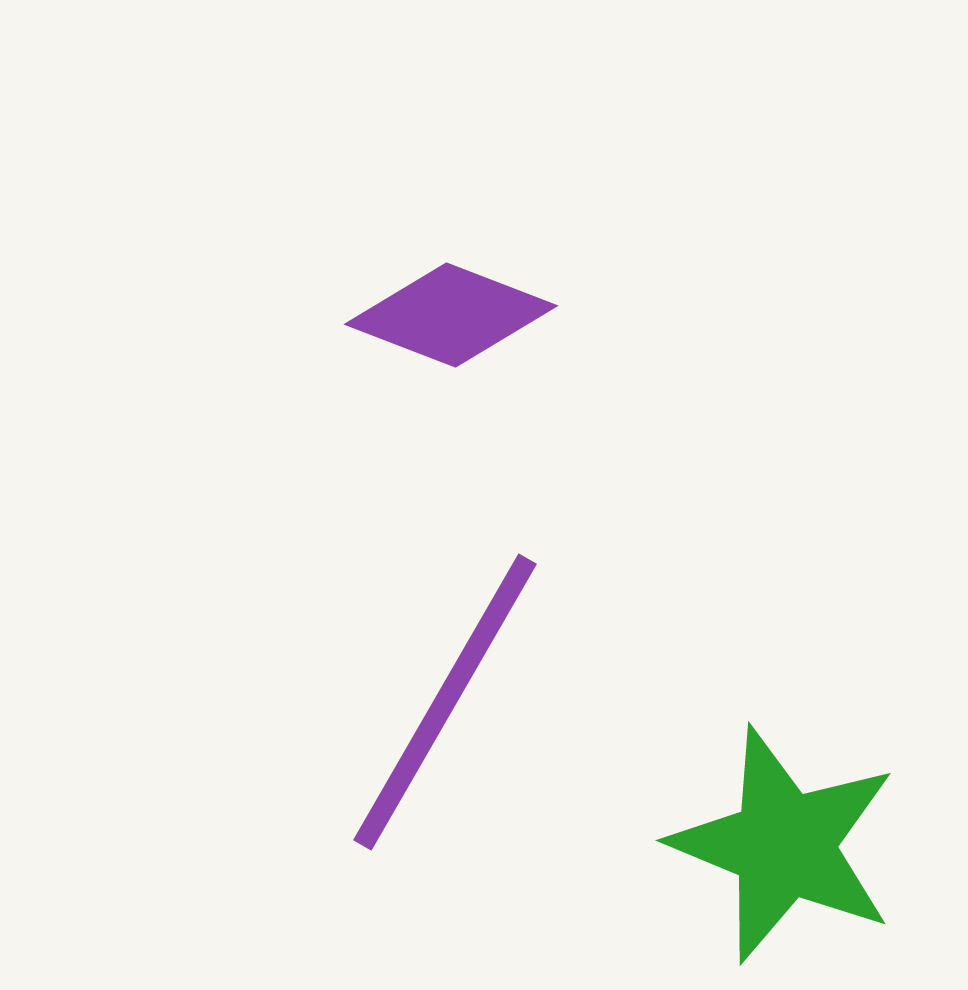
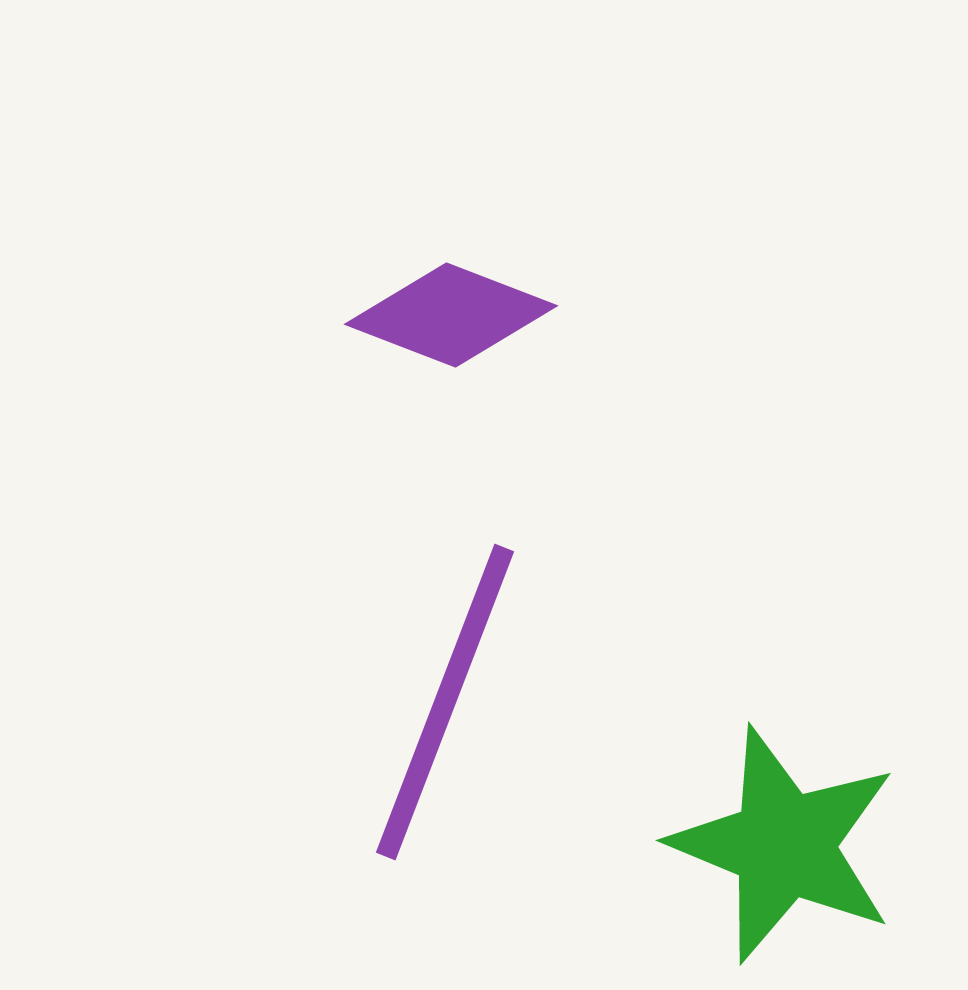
purple line: rotated 9 degrees counterclockwise
